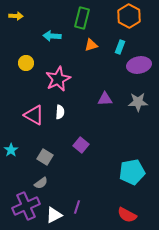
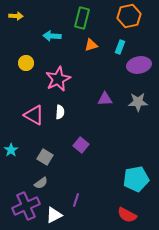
orange hexagon: rotated 20 degrees clockwise
cyan pentagon: moved 4 px right, 7 px down
purple line: moved 1 px left, 7 px up
